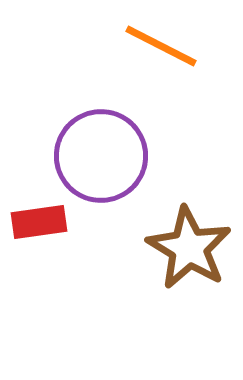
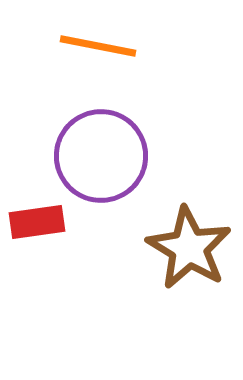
orange line: moved 63 px left; rotated 16 degrees counterclockwise
red rectangle: moved 2 px left
